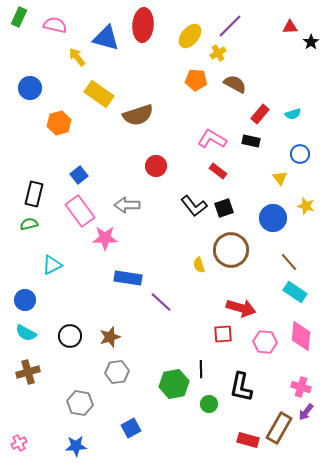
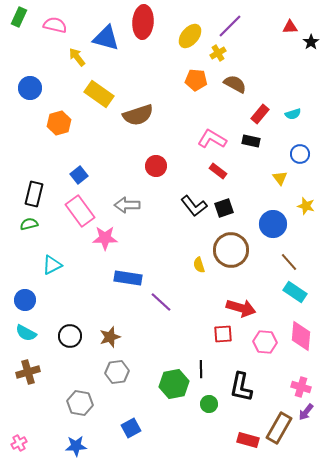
red ellipse at (143, 25): moved 3 px up
blue circle at (273, 218): moved 6 px down
